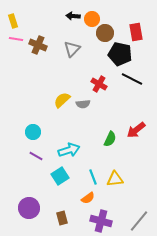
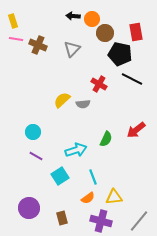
green semicircle: moved 4 px left
cyan arrow: moved 7 px right
yellow triangle: moved 1 px left, 18 px down
